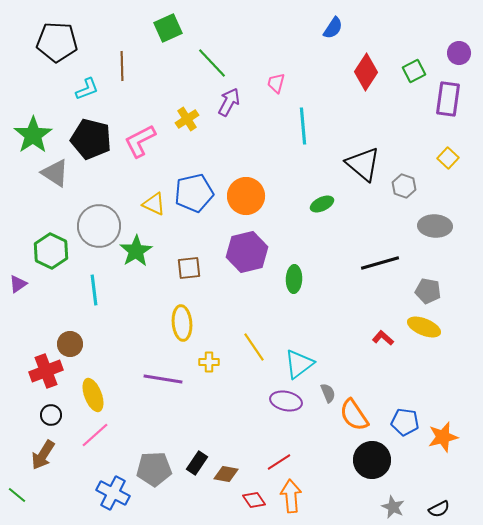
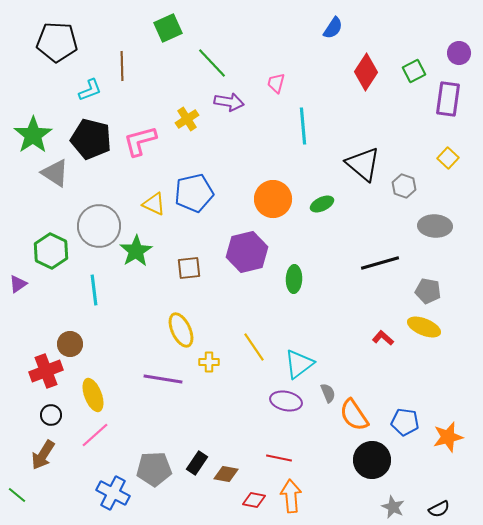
cyan L-shape at (87, 89): moved 3 px right, 1 px down
purple arrow at (229, 102): rotated 72 degrees clockwise
pink L-shape at (140, 141): rotated 12 degrees clockwise
orange circle at (246, 196): moved 27 px right, 3 px down
yellow ellipse at (182, 323): moved 1 px left, 7 px down; rotated 20 degrees counterclockwise
orange star at (443, 437): moved 5 px right
red line at (279, 462): moved 4 px up; rotated 45 degrees clockwise
red diamond at (254, 500): rotated 45 degrees counterclockwise
